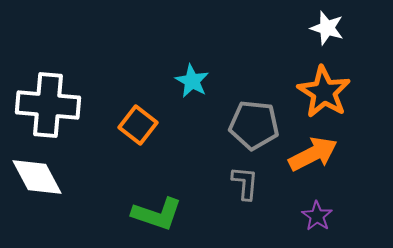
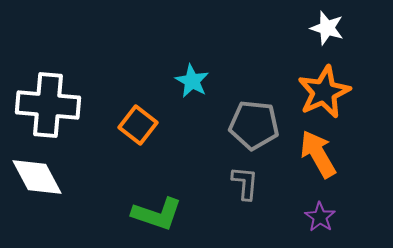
orange star: rotated 16 degrees clockwise
orange arrow: moved 5 px right; rotated 93 degrees counterclockwise
purple star: moved 3 px right, 1 px down
